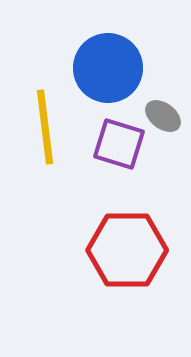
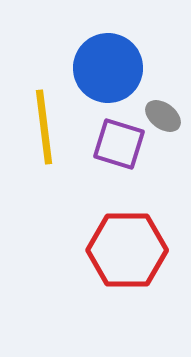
yellow line: moved 1 px left
